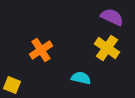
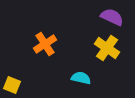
orange cross: moved 4 px right, 6 px up
